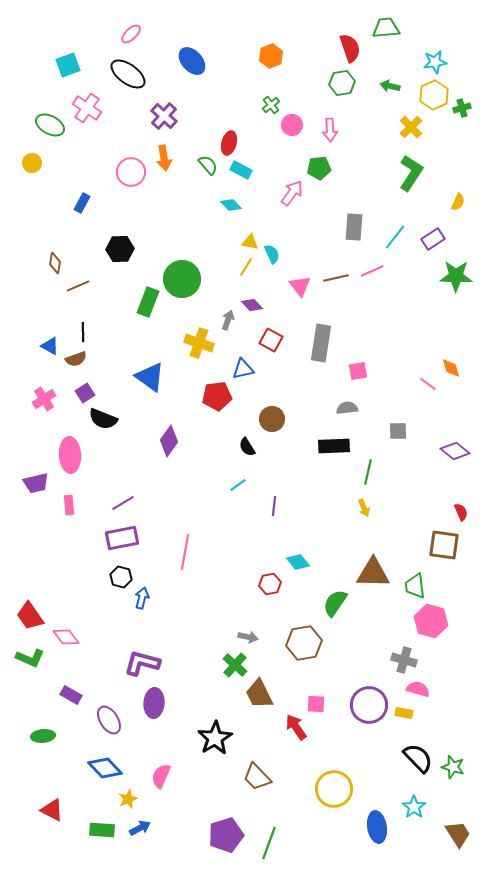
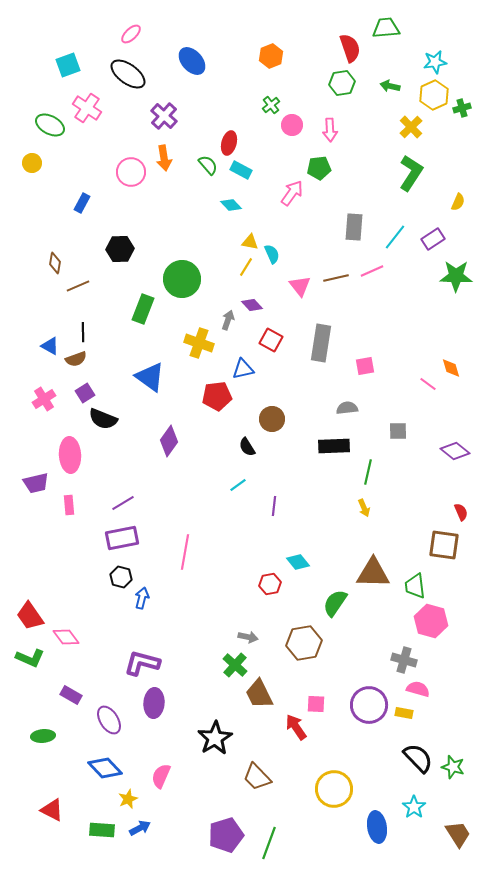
green rectangle at (148, 302): moved 5 px left, 7 px down
pink square at (358, 371): moved 7 px right, 5 px up
